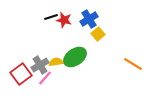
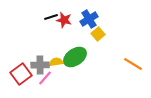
gray cross: rotated 30 degrees clockwise
